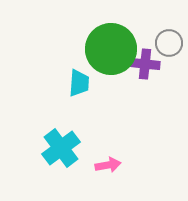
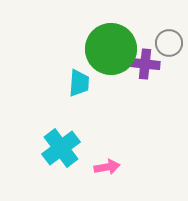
pink arrow: moved 1 px left, 2 px down
